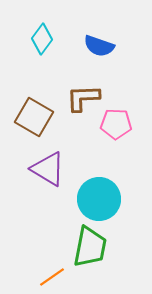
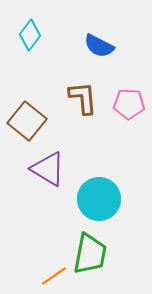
cyan diamond: moved 12 px left, 4 px up
blue semicircle: rotated 8 degrees clockwise
brown L-shape: rotated 87 degrees clockwise
brown square: moved 7 px left, 4 px down; rotated 9 degrees clockwise
pink pentagon: moved 13 px right, 20 px up
green trapezoid: moved 7 px down
orange line: moved 2 px right, 1 px up
